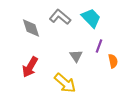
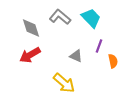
gray triangle: rotated 32 degrees counterclockwise
red arrow: moved 12 px up; rotated 30 degrees clockwise
yellow arrow: moved 1 px left
